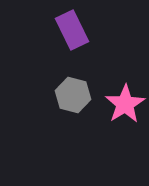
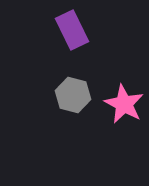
pink star: moved 1 px left; rotated 12 degrees counterclockwise
